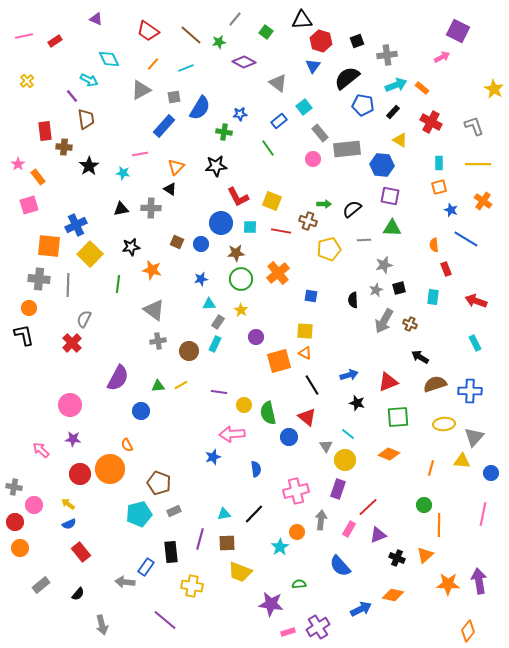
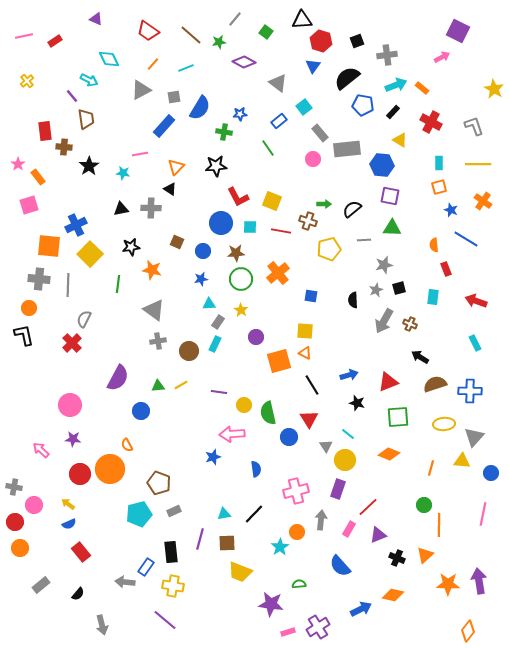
blue circle at (201, 244): moved 2 px right, 7 px down
red triangle at (307, 417): moved 2 px right, 2 px down; rotated 18 degrees clockwise
yellow cross at (192, 586): moved 19 px left
